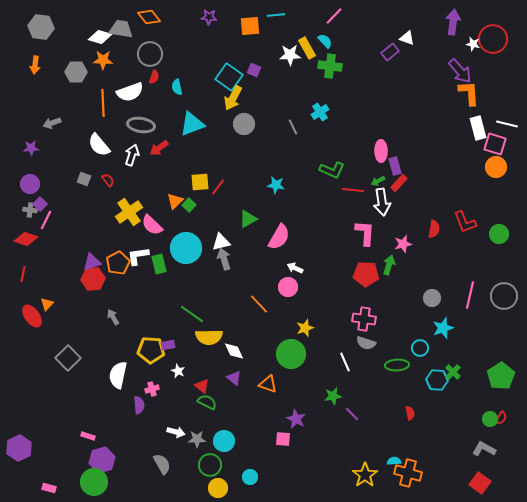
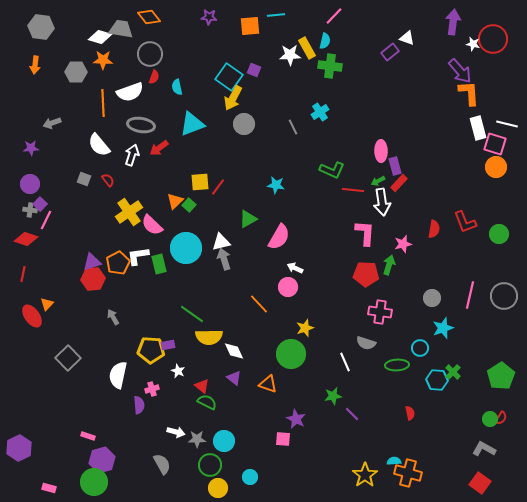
cyan semicircle at (325, 41): rotated 56 degrees clockwise
pink cross at (364, 319): moved 16 px right, 7 px up
